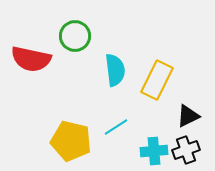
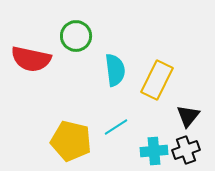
green circle: moved 1 px right
black triangle: rotated 25 degrees counterclockwise
